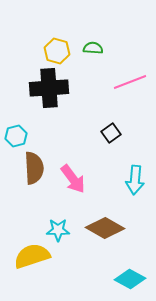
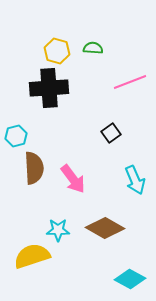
cyan arrow: rotated 28 degrees counterclockwise
